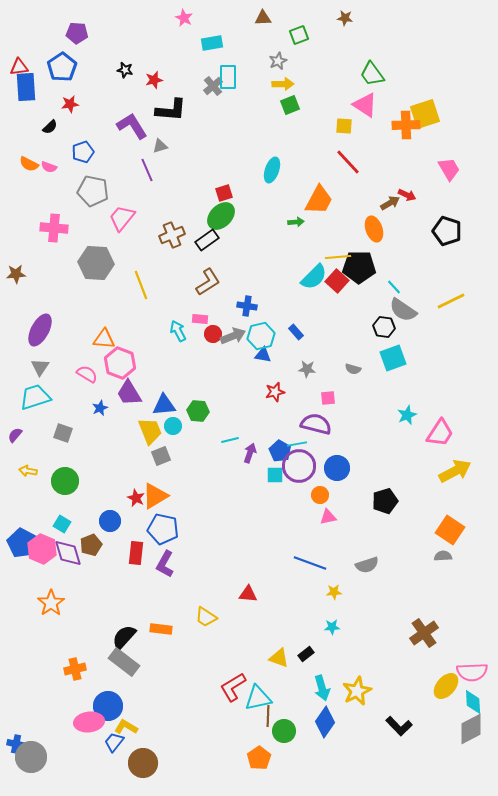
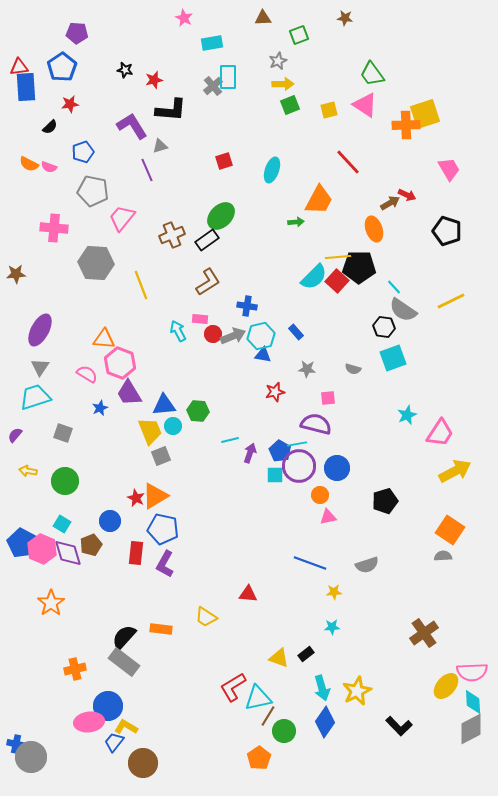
yellow square at (344, 126): moved 15 px left, 16 px up; rotated 18 degrees counterclockwise
red square at (224, 193): moved 32 px up
brown line at (268, 716): rotated 30 degrees clockwise
